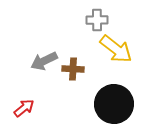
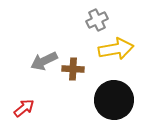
gray cross: rotated 25 degrees counterclockwise
yellow arrow: rotated 48 degrees counterclockwise
black circle: moved 4 px up
